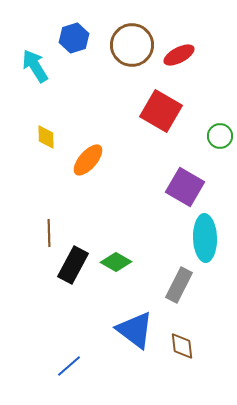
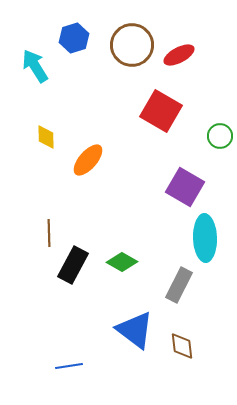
green diamond: moved 6 px right
blue line: rotated 32 degrees clockwise
